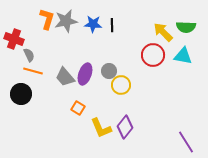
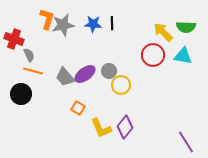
gray star: moved 3 px left, 4 px down
black line: moved 2 px up
purple ellipse: rotated 35 degrees clockwise
